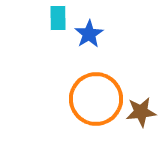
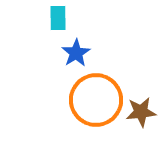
blue star: moved 13 px left, 19 px down
orange circle: moved 1 px down
